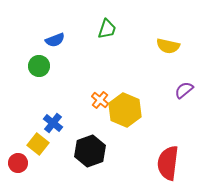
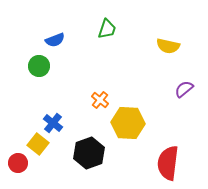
purple semicircle: moved 1 px up
yellow hexagon: moved 3 px right, 13 px down; rotated 20 degrees counterclockwise
black hexagon: moved 1 px left, 2 px down
